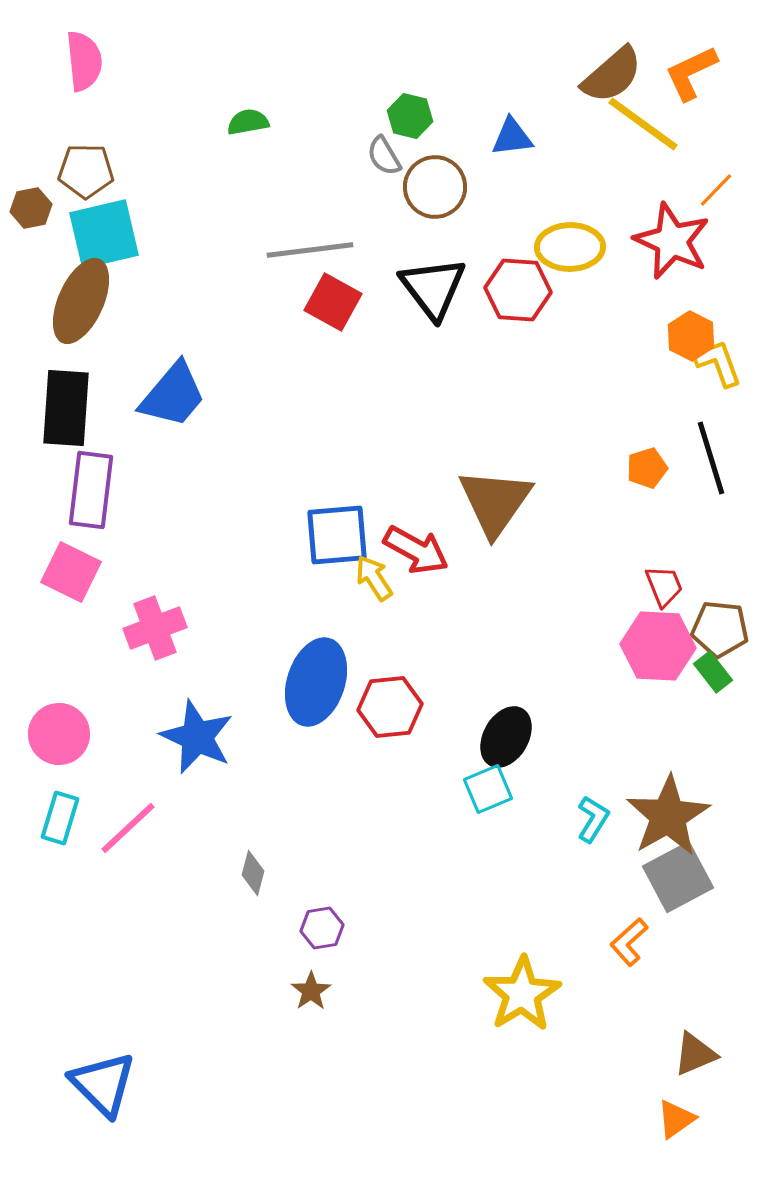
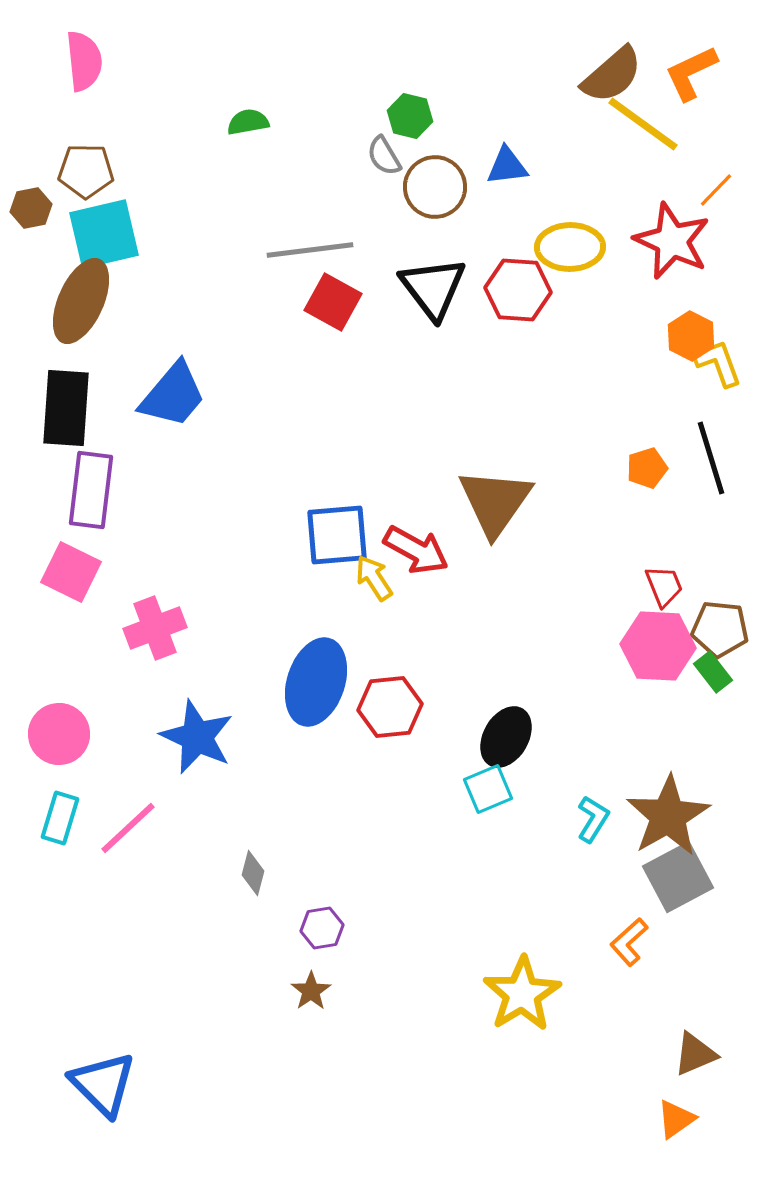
blue triangle at (512, 137): moved 5 px left, 29 px down
